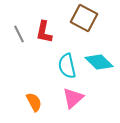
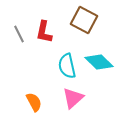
brown square: moved 2 px down
